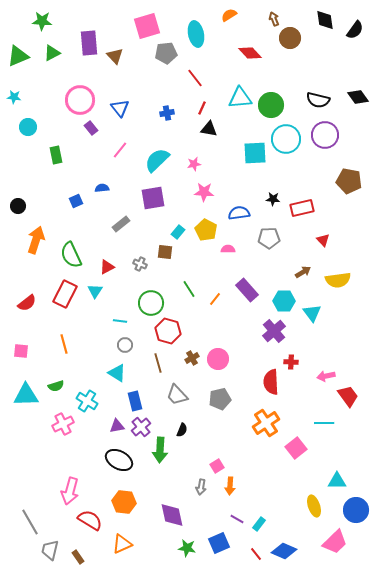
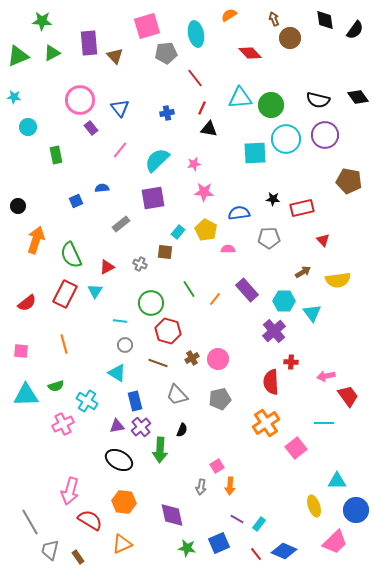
brown line at (158, 363): rotated 54 degrees counterclockwise
